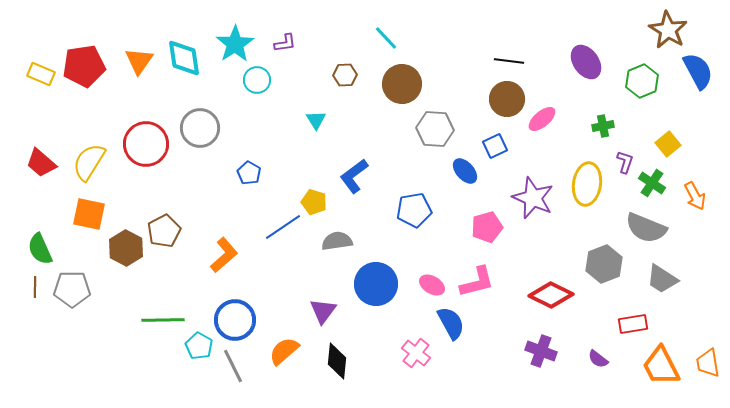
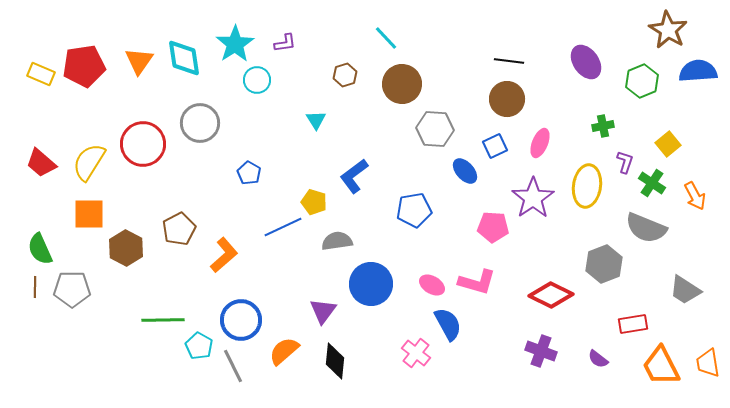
blue semicircle at (698, 71): rotated 66 degrees counterclockwise
brown hexagon at (345, 75): rotated 15 degrees counterclockwise
pink ellipse at (542, 119): moved 2 px left, 24 px down; rotated 28 degrees counterclockwise
gray circle at (200, 128): moved 5 px up
red circle at (146, 144): moved 3 px left
yellow ellipse at (587, 184): moved 2 px down
purple star at (533, 198): rotated 15 degrees clockwise
orange square at (89, 214): rotated 12 degrees counterclockwise
blue line at (283, 227): rotated 9 degrees clockwise
pink pentagon at (487, 227): moved 6 px right; rotated 20 degrees clockwise
brown pentagon at (164, 231): moved 15 px right, 2 px up
gray trapezoid at (662, 279): moved 23 px right, 11 px down
pink L-shape at (477, 282): rotated 30 degrees clockwise
blue circle at (376, 284): moved 5 px left
blue circle at (235, 320): moved 6 px right
blue semicircle at (451, 323): moved 3 px left, 1 px down
black diamond at (337, 361): moved 2 px left
